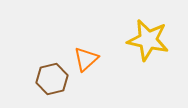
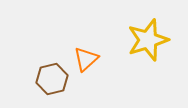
yellow star: rotated 30 degrees counterclockwise
